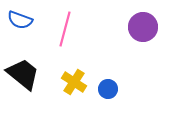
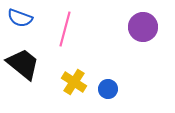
blue semicircle: moved 2 px up
black trapezoid: moved 10 px up
